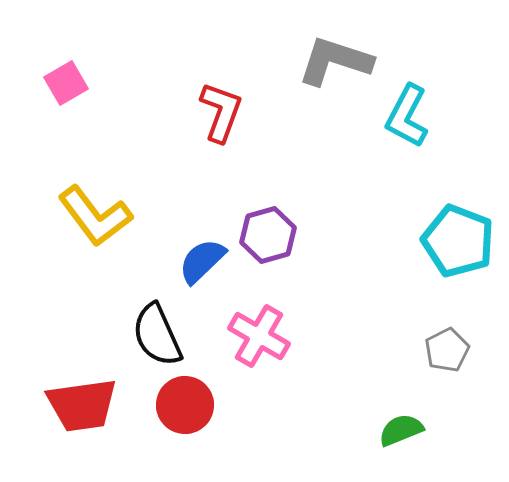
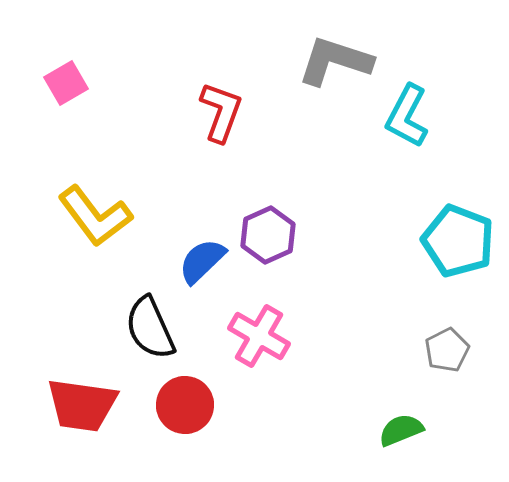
purple hexagon: rotated 8 degrees counterclockwise
black semicircle: moved 7 px left, 7 px up
red trapezoid: rotated 16 degrees clockwise
